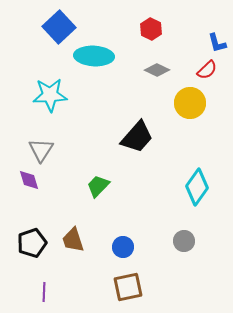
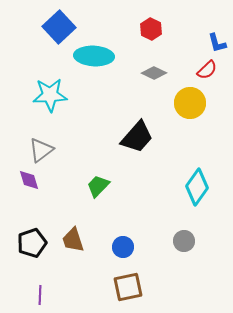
gray diamond: moved 3 px left, 3 px down
gray triangle: rotated 20 degrees clockwise
purple line: moved 4 px left, 3 px down
